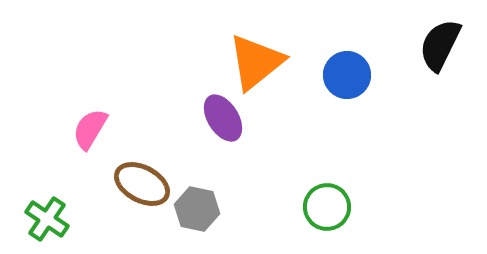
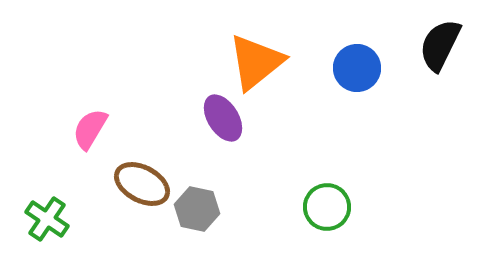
blue circle: moved 10 px right, 7 px up
